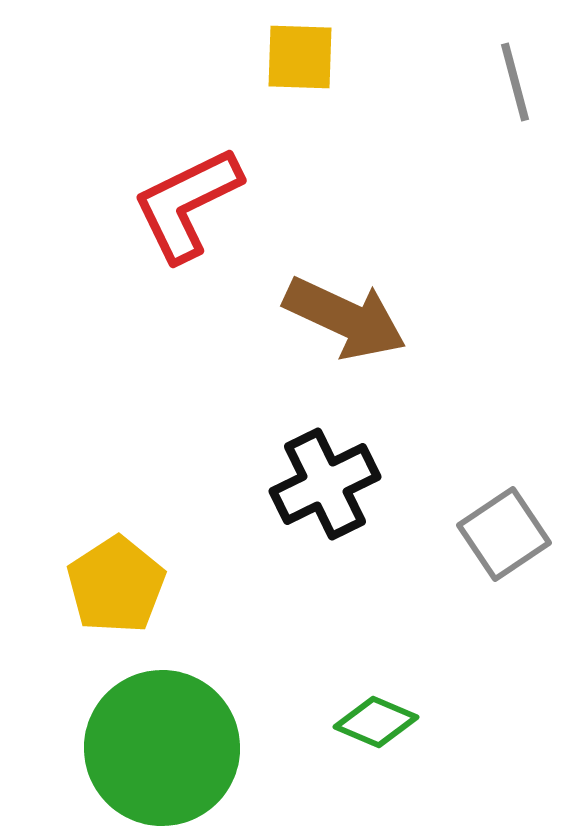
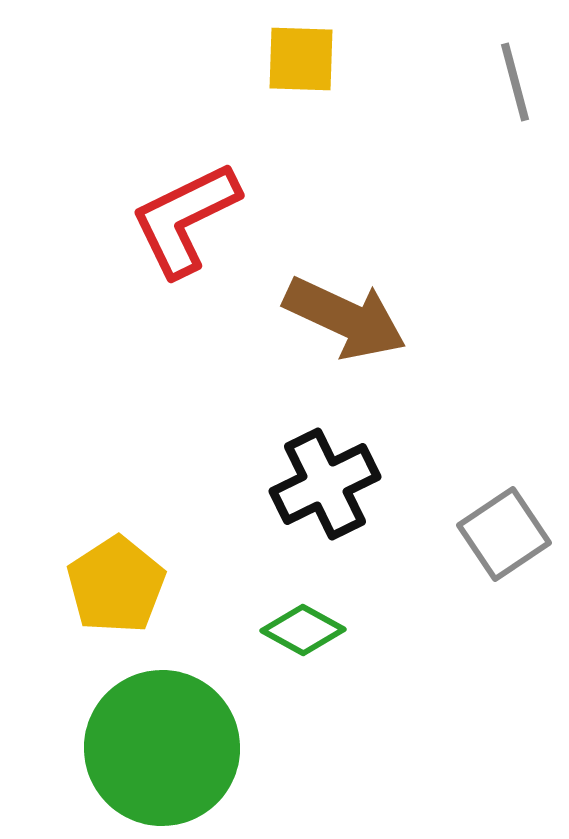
yellow square: moved 1 px right, 2 px down
red L-shape: moved 2 px left, 15 px down
green diamond: moved 73 px left, 92 px up; rotated 6 degrees clockwise
